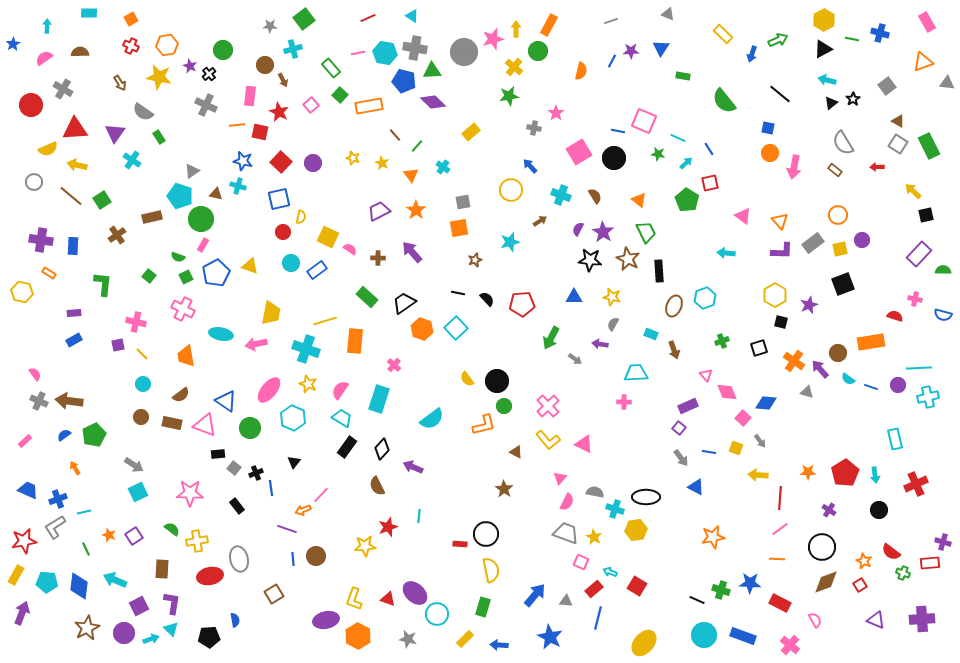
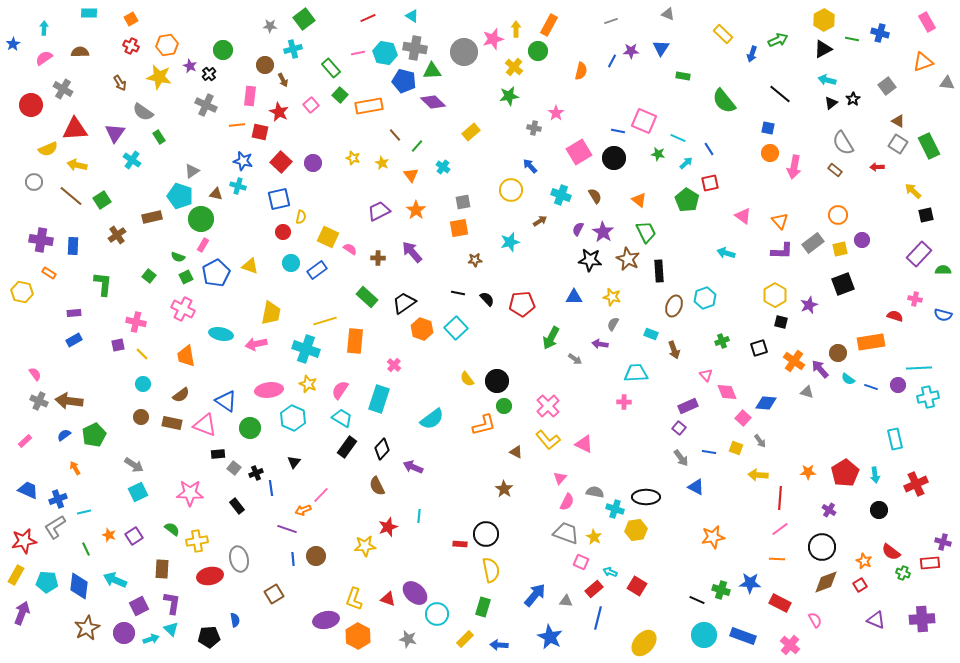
cyan arrow at (47, 26): moved 3 px left, 2 px down
cyan arrow at (726, 253): rotated 12 degrees clockwise
brown star at (475, 260): rotated 16 degrees clockwise
pink ellipse at (269, 390): rotated 44 degrees clockwise
